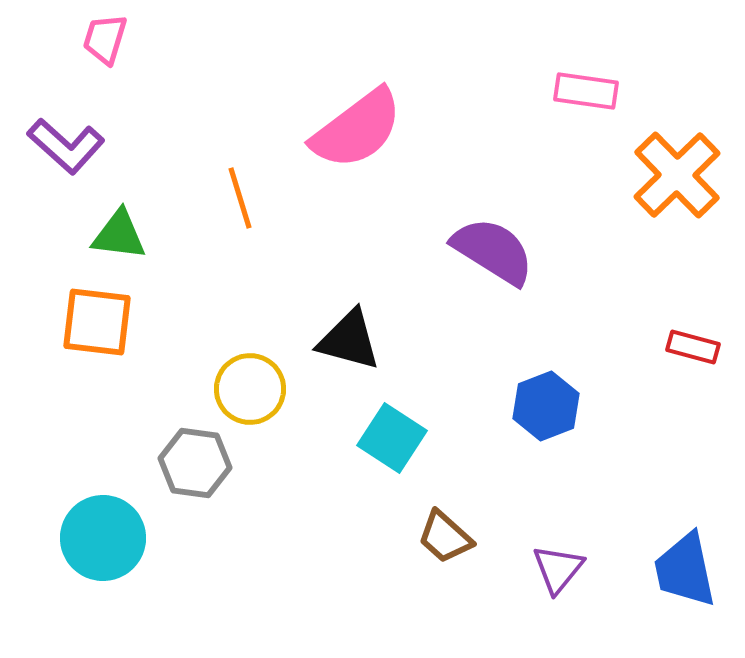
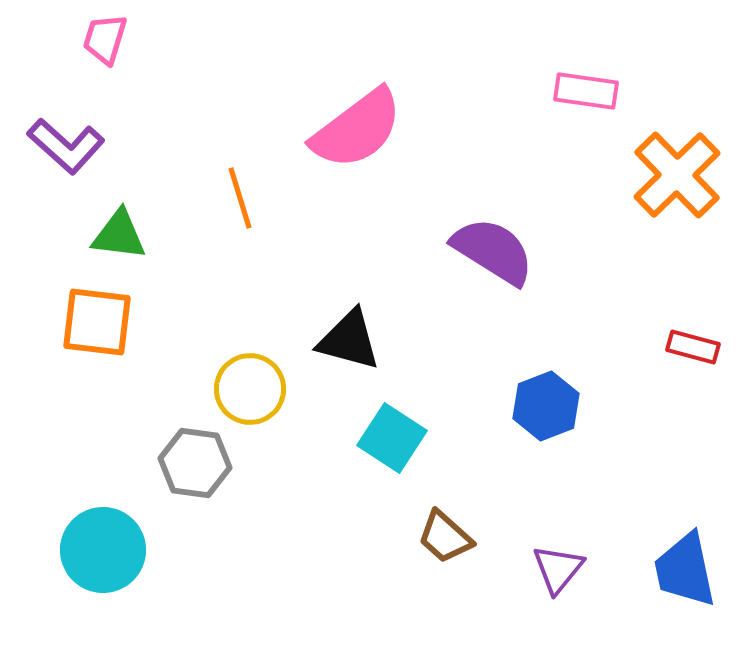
cyan circle: moved 12 px down
